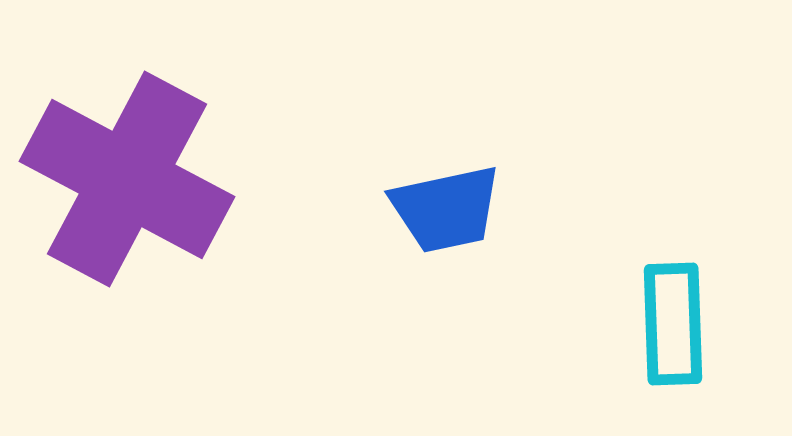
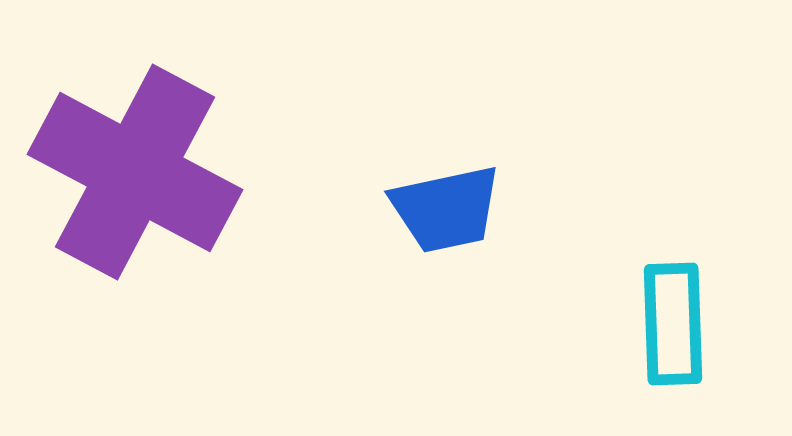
purple cross: moved 8 px right, 7 px up
